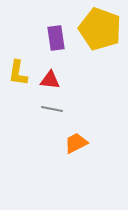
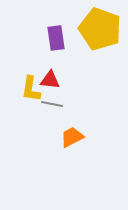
yellow L-shape: moved 13 px right, 16 px down
gray line: moved 5 px up
orange trapezoid: moved 4 px left, 6 px up
